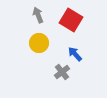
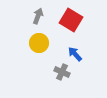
gray arrow: moved 1 px down; rotated 42 degrees clockwise
gray cross: rotated 28 degrees counterclockwise
